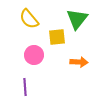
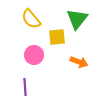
yellow semicircle: moved 2 px right
orange arrow: rotated 18 degrees clockwise
